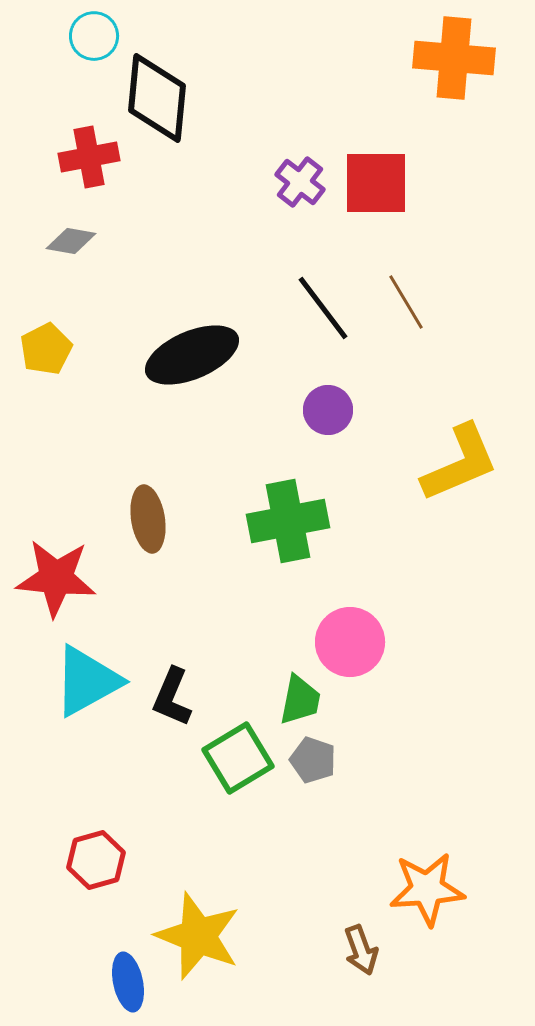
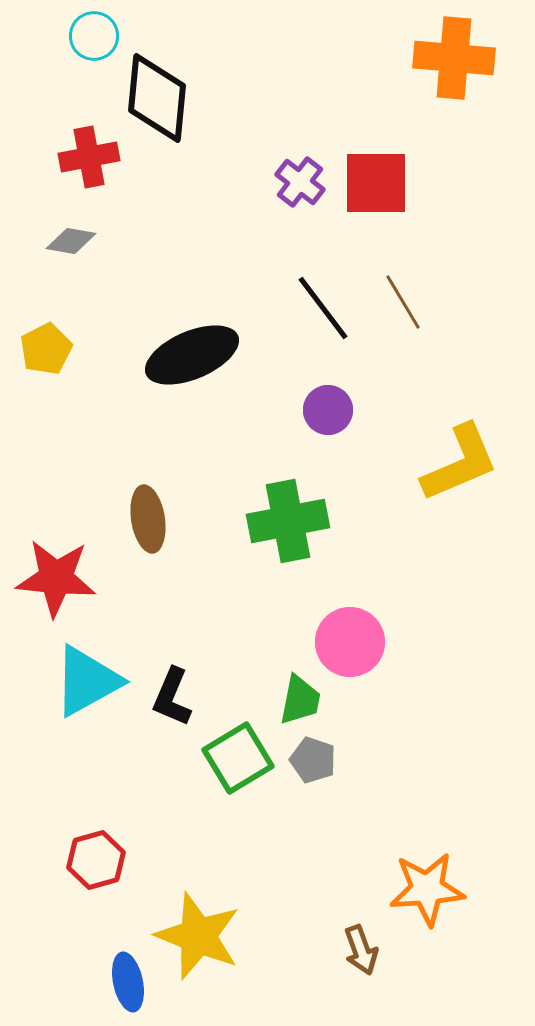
brown line: moved 3 px left
